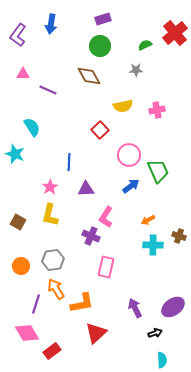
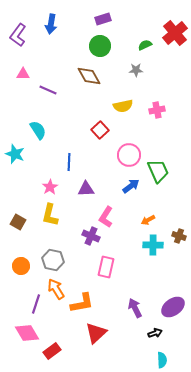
cyan semicircle at (32, 127): moved 6 px right, 3 px down
gray hexagon at (53, 260): rotated 20 degrees clockwise
